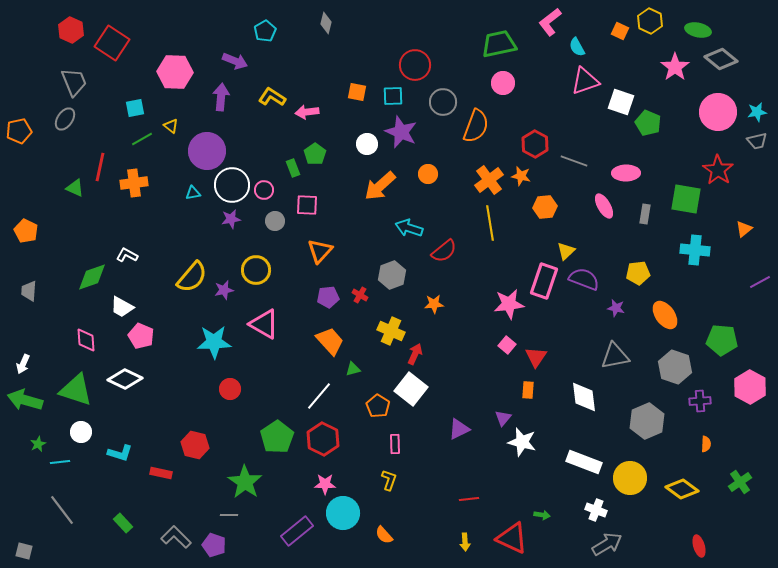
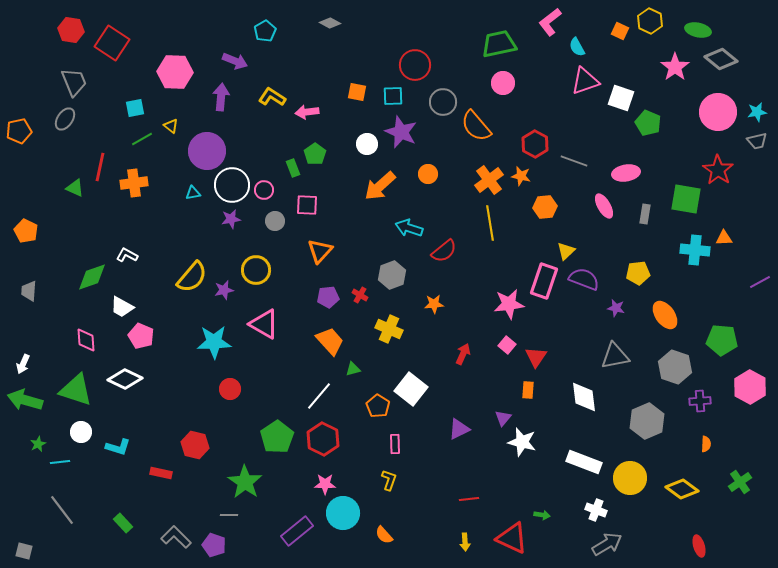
gray diamond at (326, 23): moved 4 px right; rotated 75 degrees counterclockwise
red hexagon at (71, 30): rotated 15 degrees counterclockwise
white square at (621, 102): moved 4 px up
orange semicircle at (476, 126): rotated 120 degrees clockwise
pink ellipse at (626, 173): rotated 8 degrees counterclockwise
orange triangle at (744, 229): moved 20 px left, 9 px down; rotated 36 degrees clockwise
yellow cross at (391, 331): moved 2 px left, 2 px up
red arrow at (415, 354): moved 48 px right
cyan L-shape at (120, 453): moved 2 px left, 6 px up
